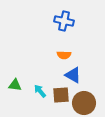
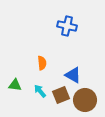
blue cross: moved 3 px right, 5 px down
orange semicircle: moved 22 px left, 8 px down; rotated 96 degrees counterclockwise
brown square: rotated 18 degrees counterclockwise
brown circle: moved 1 px right, 3 px up
